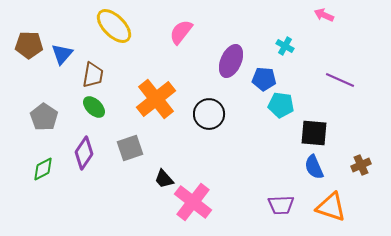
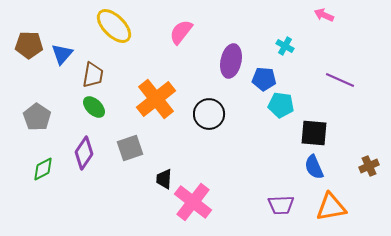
purple ellipse: rotated 12 degrees counterclockwise
gray pentagon: moved 7 px left
brown cross: moved 8 px right, 1 px down
black trapezoid: rotated 45 degrees clockwise
orange triangle: rotated 28 degrees counterclockwise
